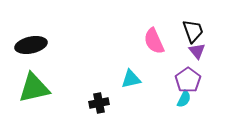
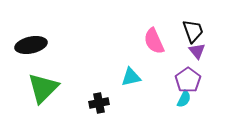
cyan triangle: moved 2 px up
green triangle: moved 9 px right; rotated 32 degrees counterclockwise
